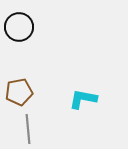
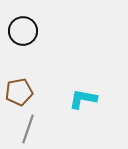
black circle: moved 4 px right, 4 px down
gray line: rotated 24 degrees clockwise
